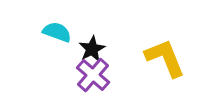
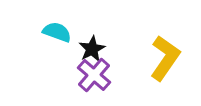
yellow L-shape: rotated 57 degrees clockwise
purple cross: moved 1 px right
